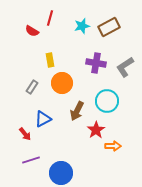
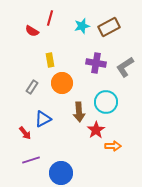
cyan circle: moved 1 px left, 1 px down
brown arrow: moved 2 px right, 1 px down; rotated 30 degrees counterclockwise
red arrow: moved 1 px up
